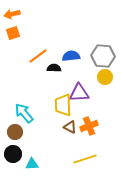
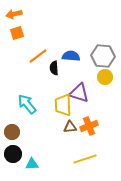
orange arrow: moved 2 px right
orange square: moved 4 px right
blue semicircle: rotated 12 degrees clockwise
black semicircle: rotated 96 degrees counterclockwise
purple triangle: rotated 20 degrees clockwise
cyan arrow: moved 3 px right, 9 px up
brown triangle: rotated 32 degrees counterclockwise
brown circle: moved 3 px left
